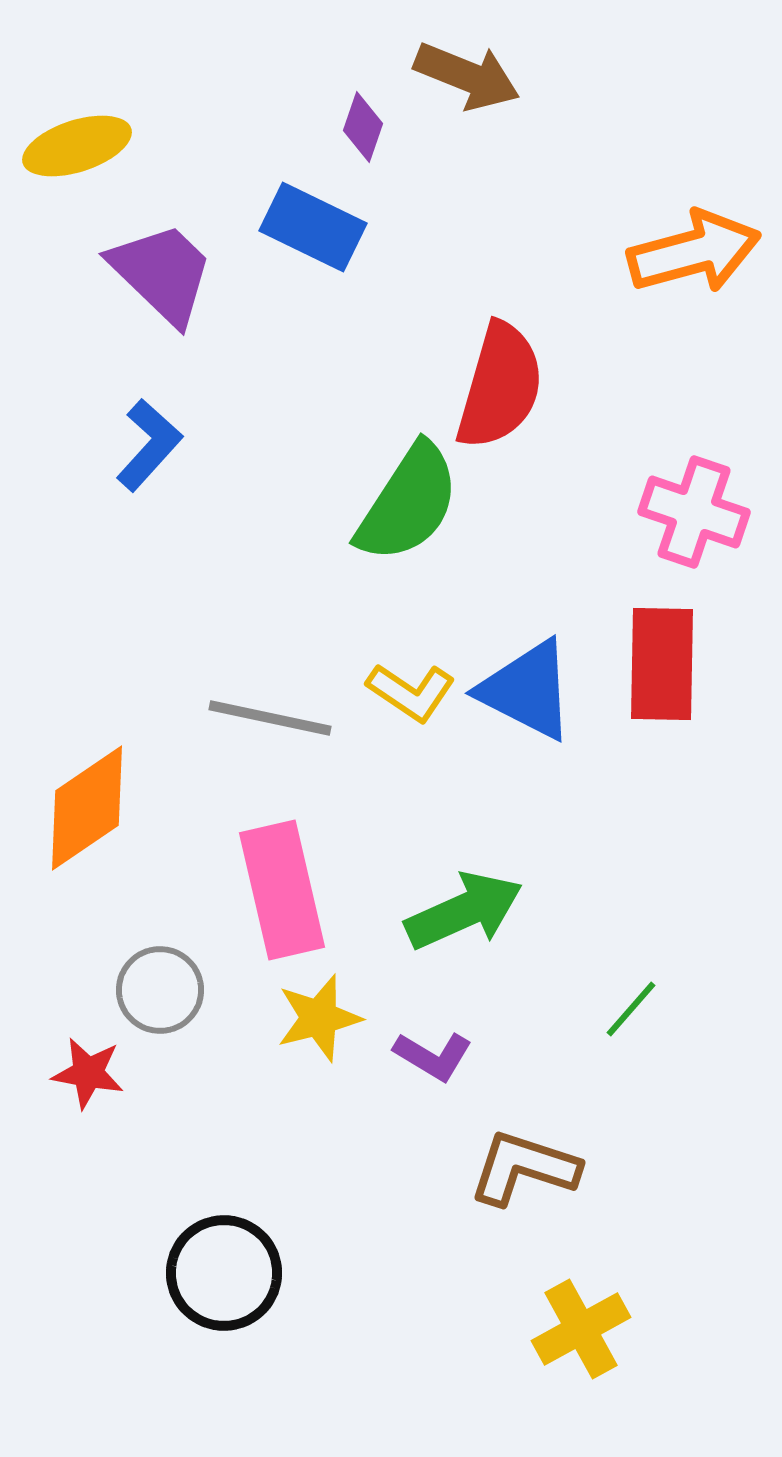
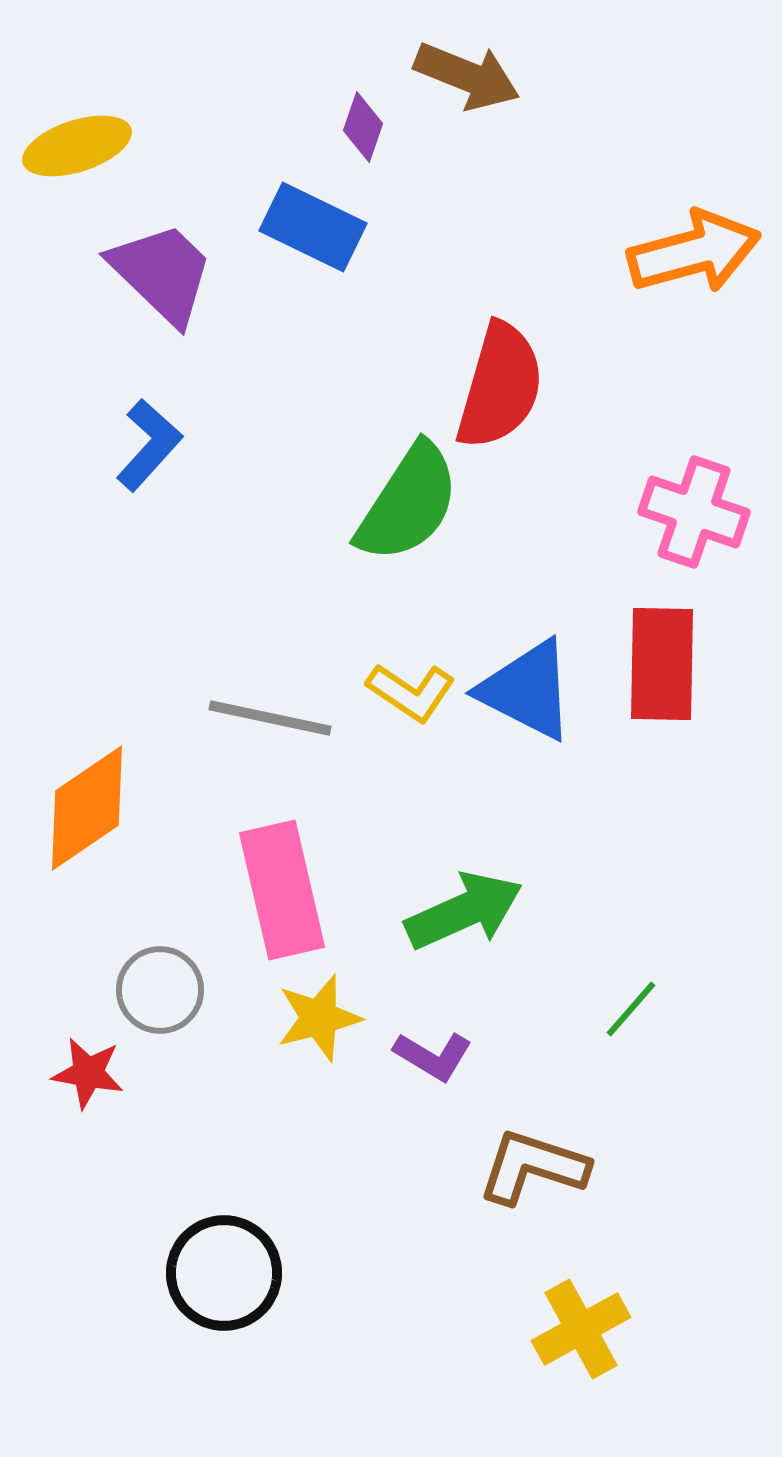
brown L-shape: moved 9 px right, 1 px up
